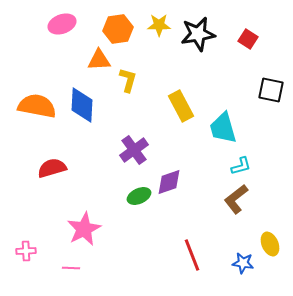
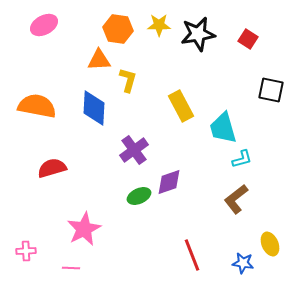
pink ellipse: moved 18 px left, 1 px down; rotated 8 degrees counterclockwise
orange hexagon: rotated 16 degrees clockwise
blue diamond: moved 12 px right, 3 px down
cyan L-shape: moved 1 px right, 7 px up
